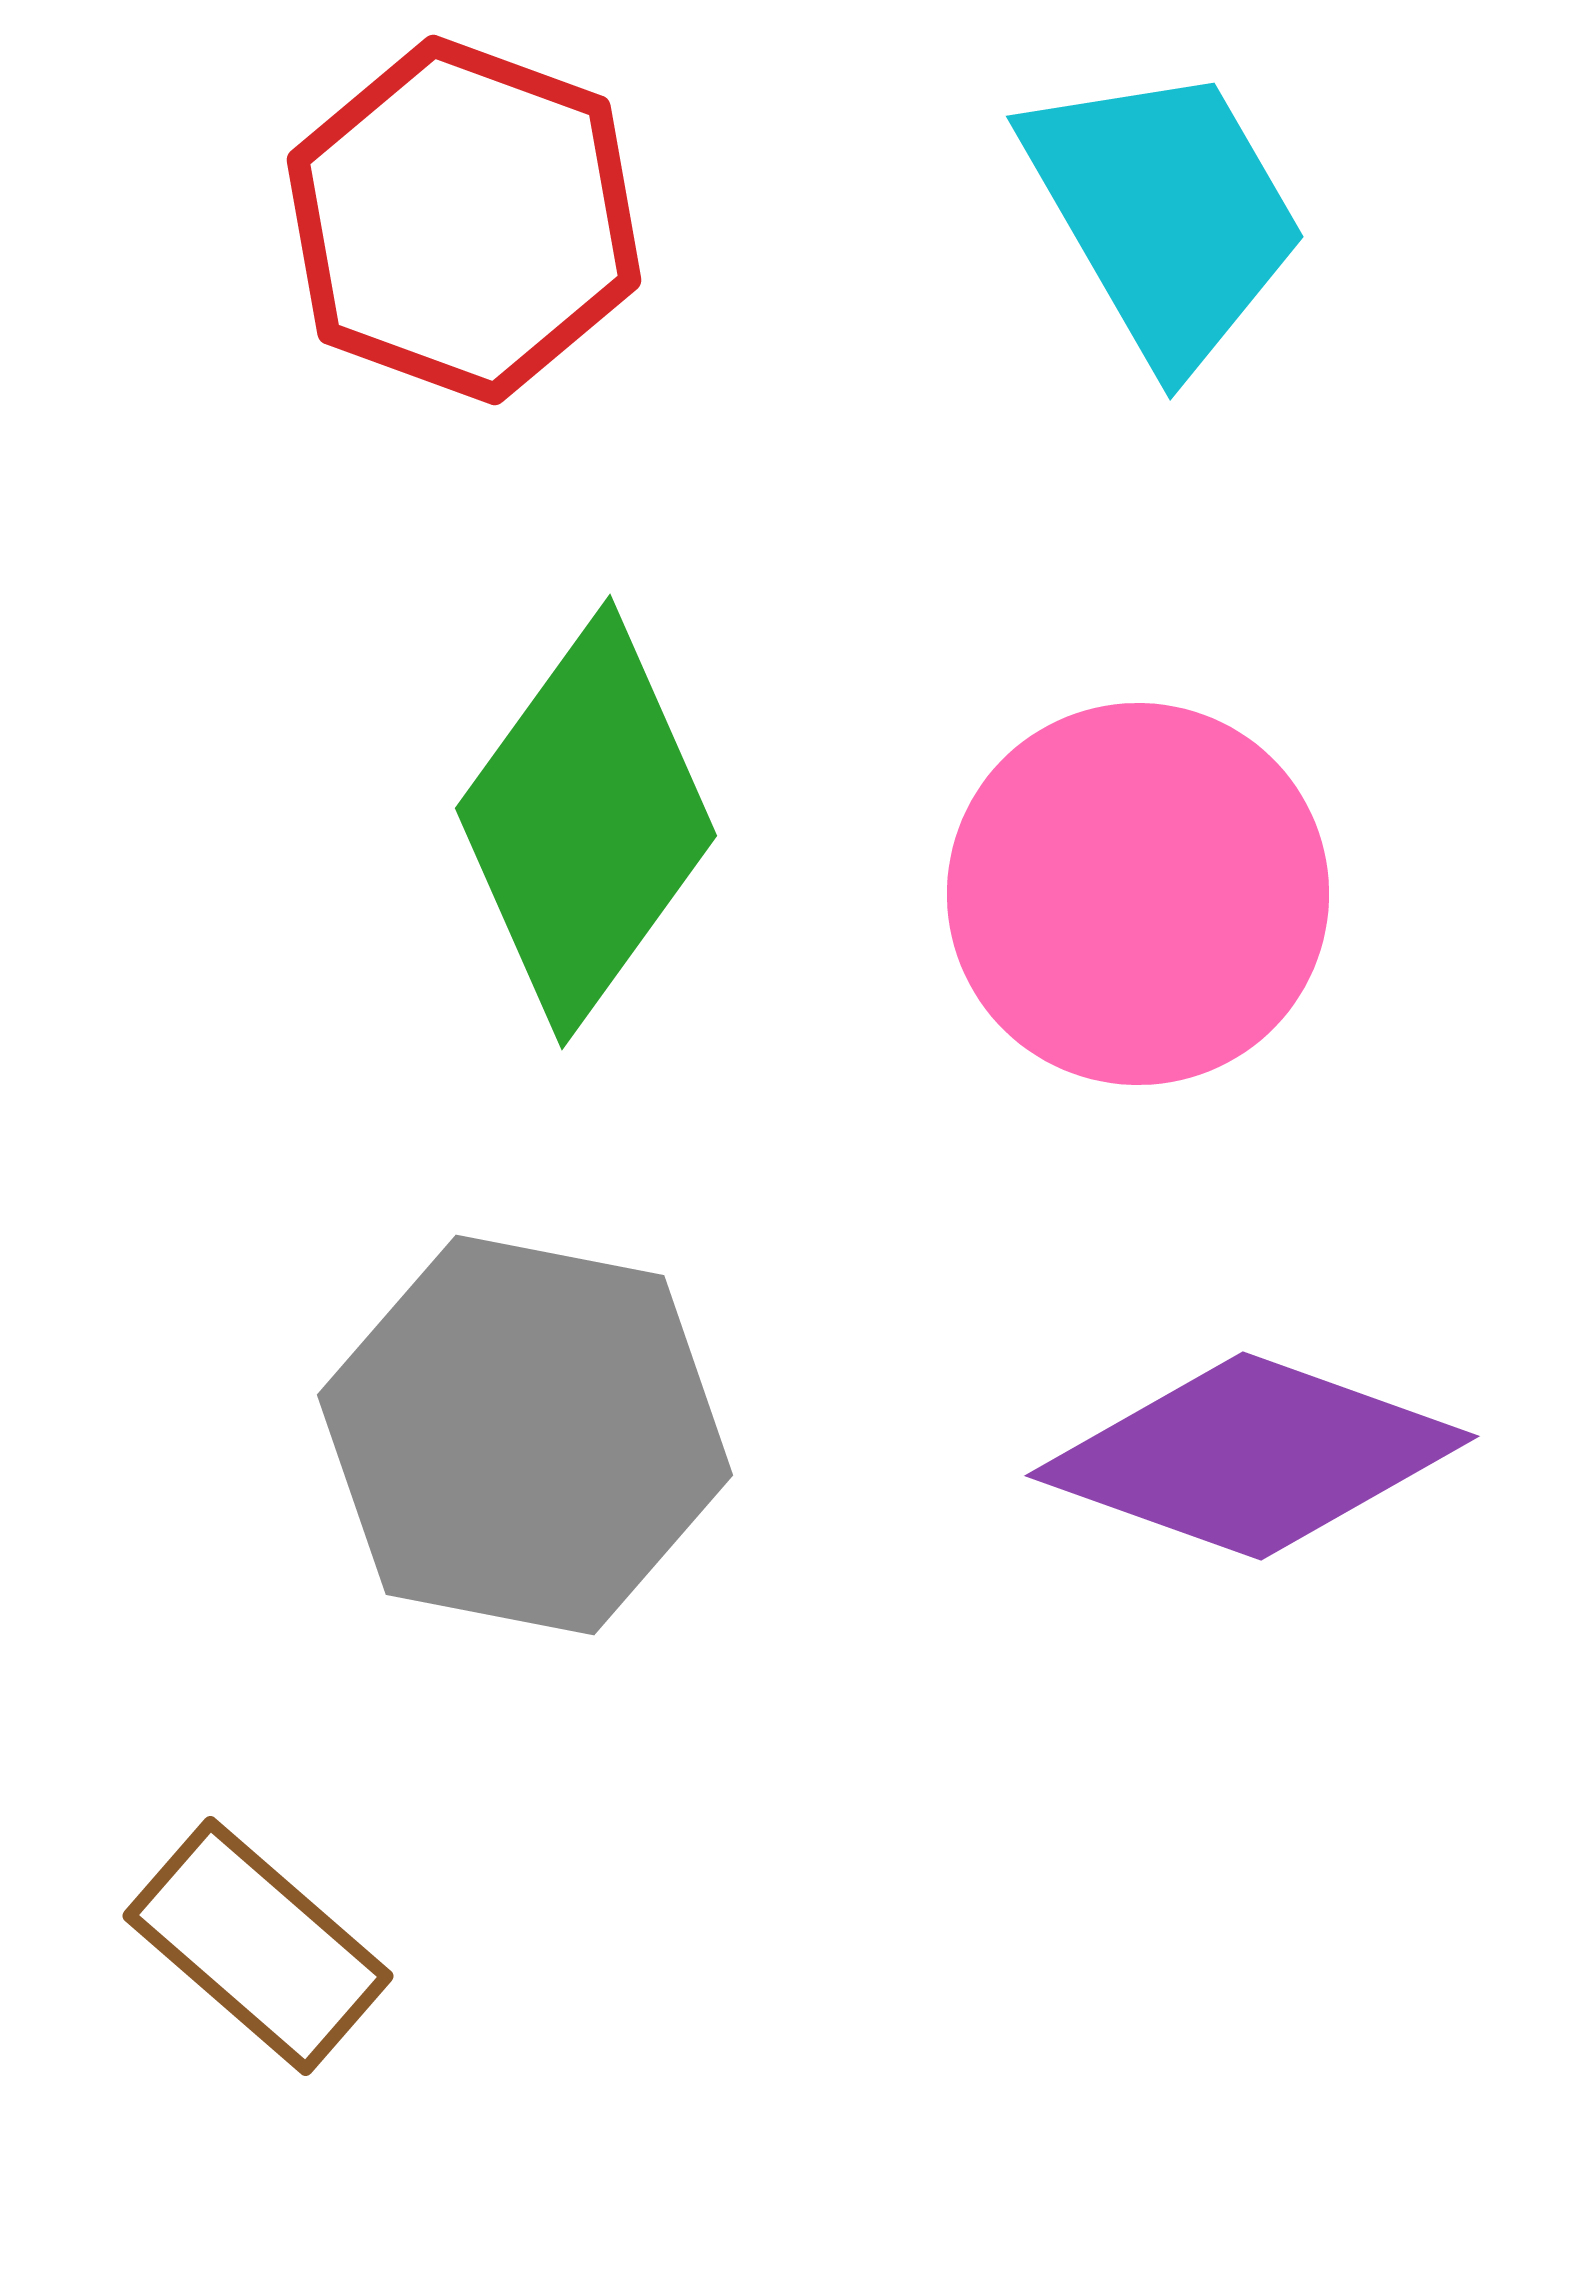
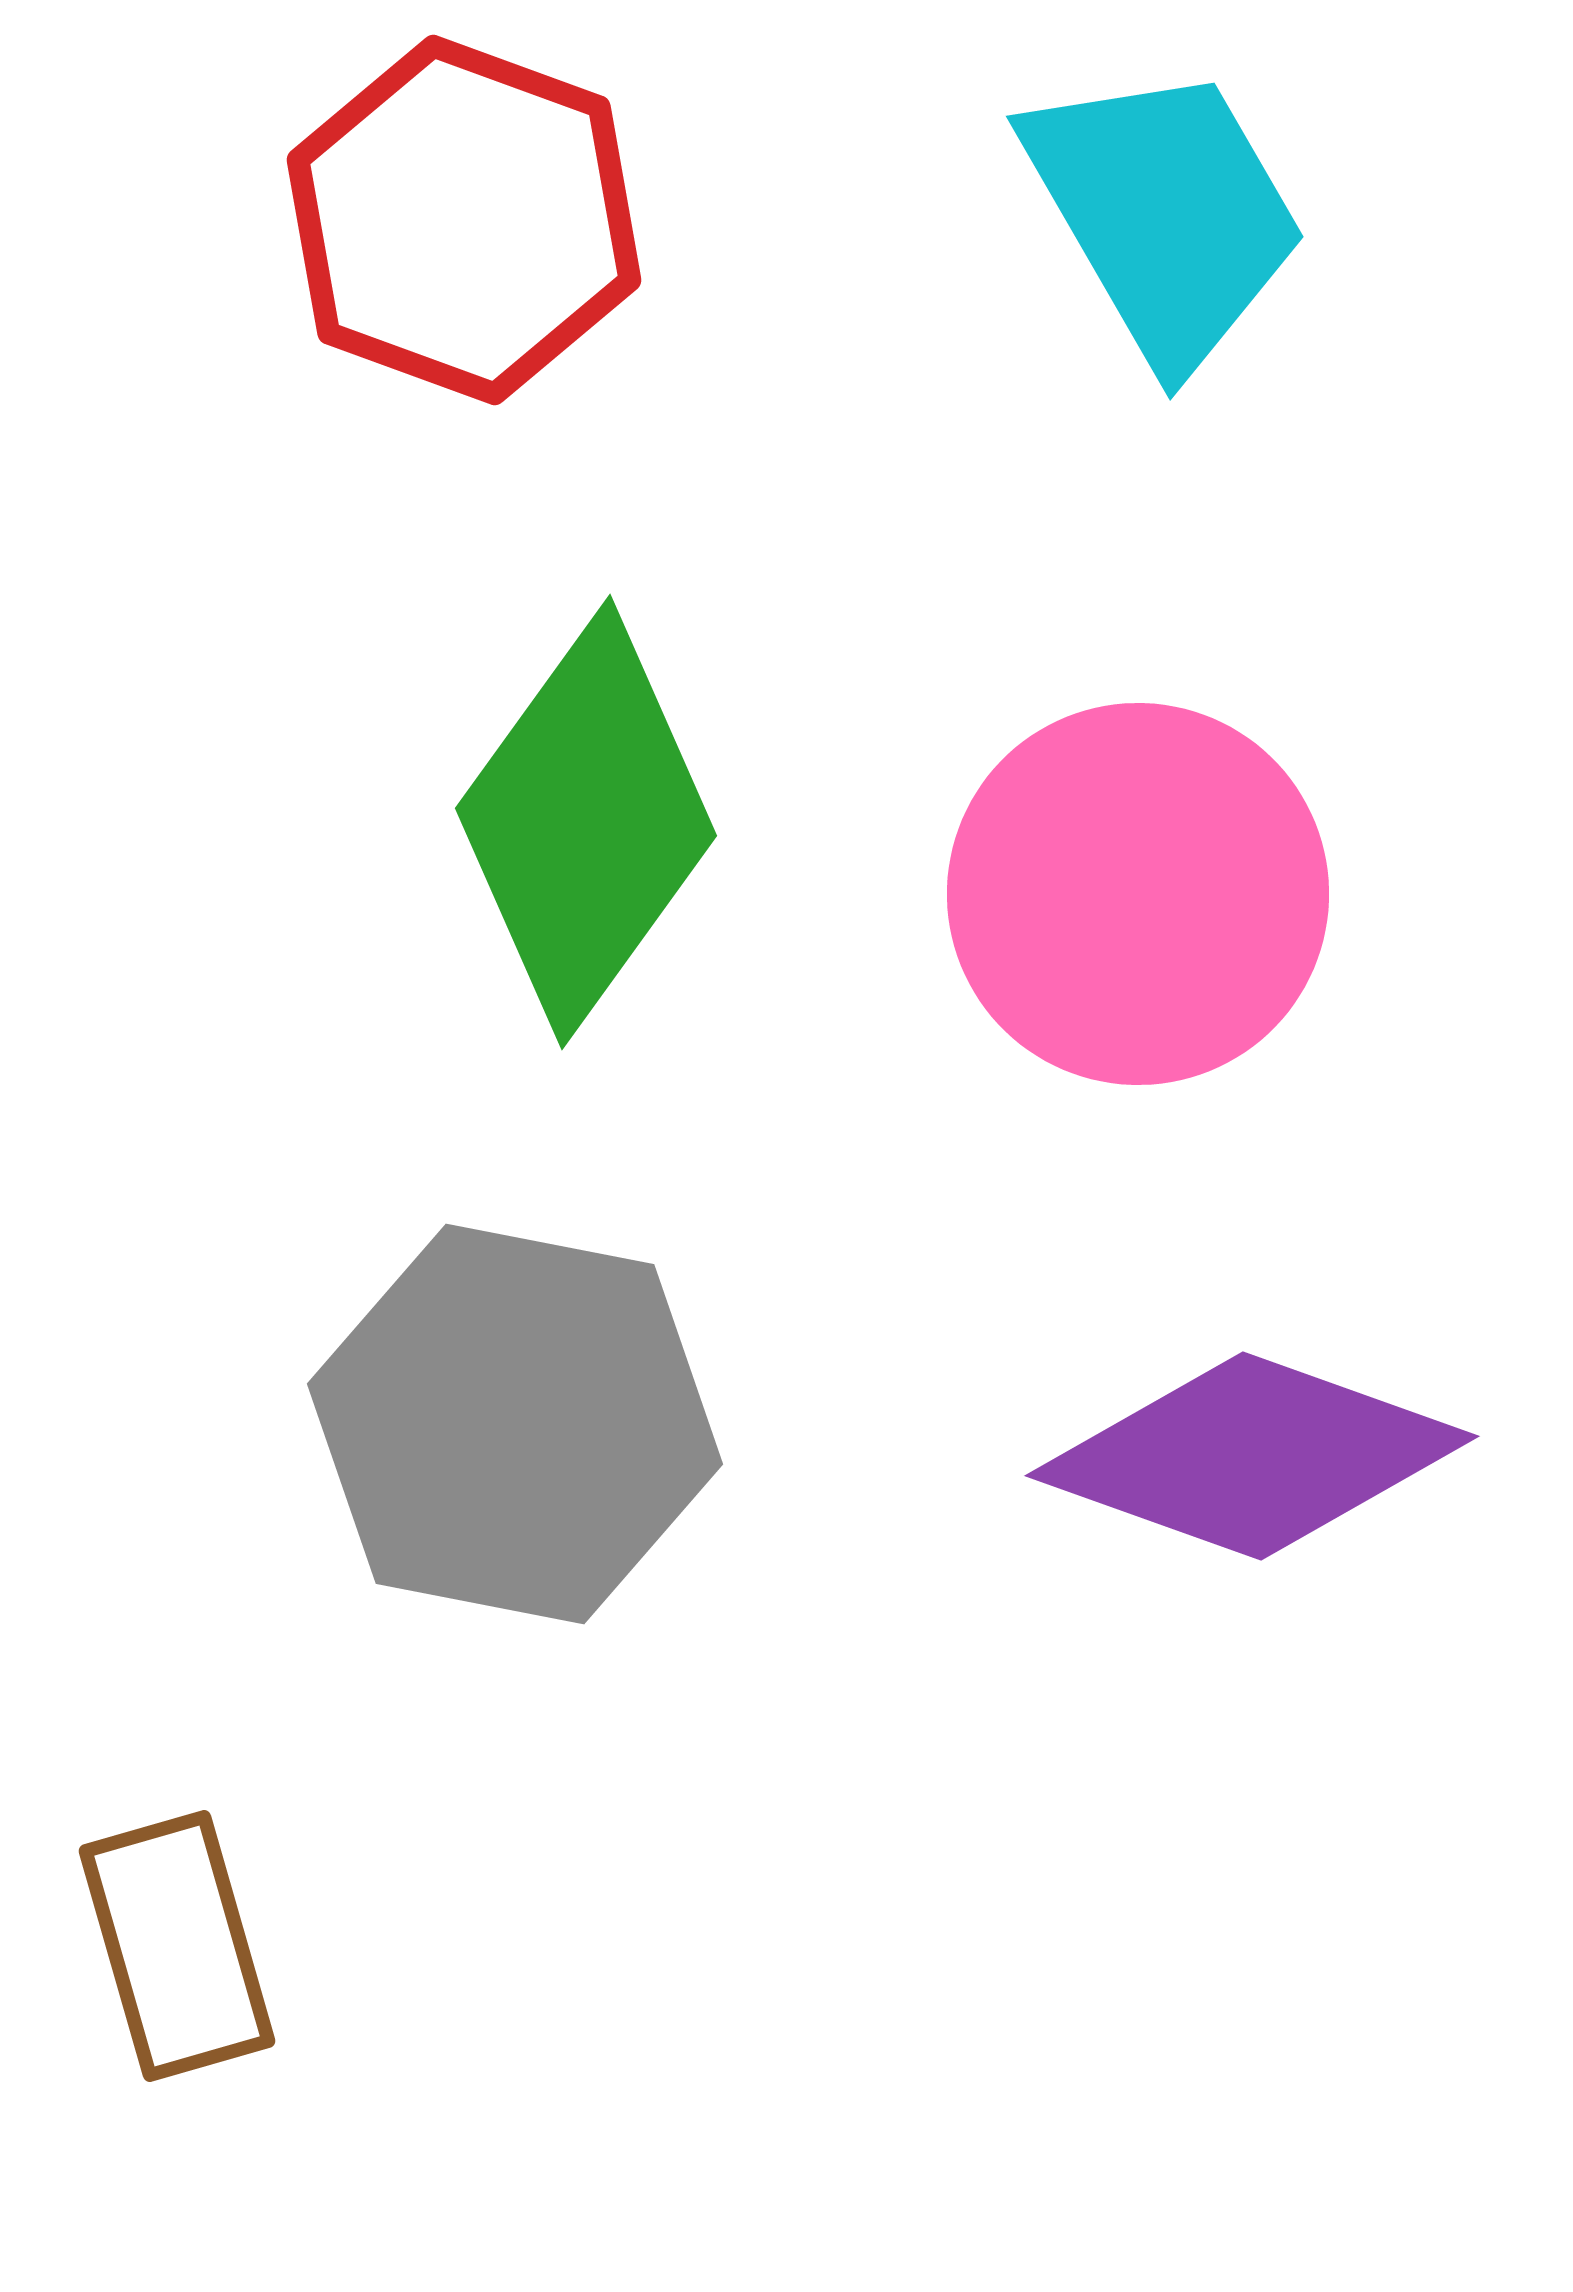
gray hexagon: moved 10 px left, 11 px up
brown rectangle: moved 81 px left; rotated 33 degrees clockwise
